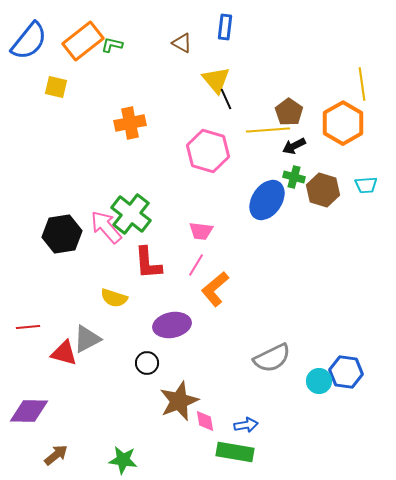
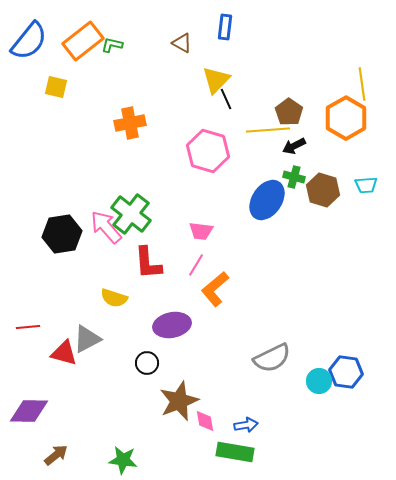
yellow triangle at (216, 80): rotated 24 degrees clockwise
orange hexagon at (343, 123): moved 3 px right, 5 px up
